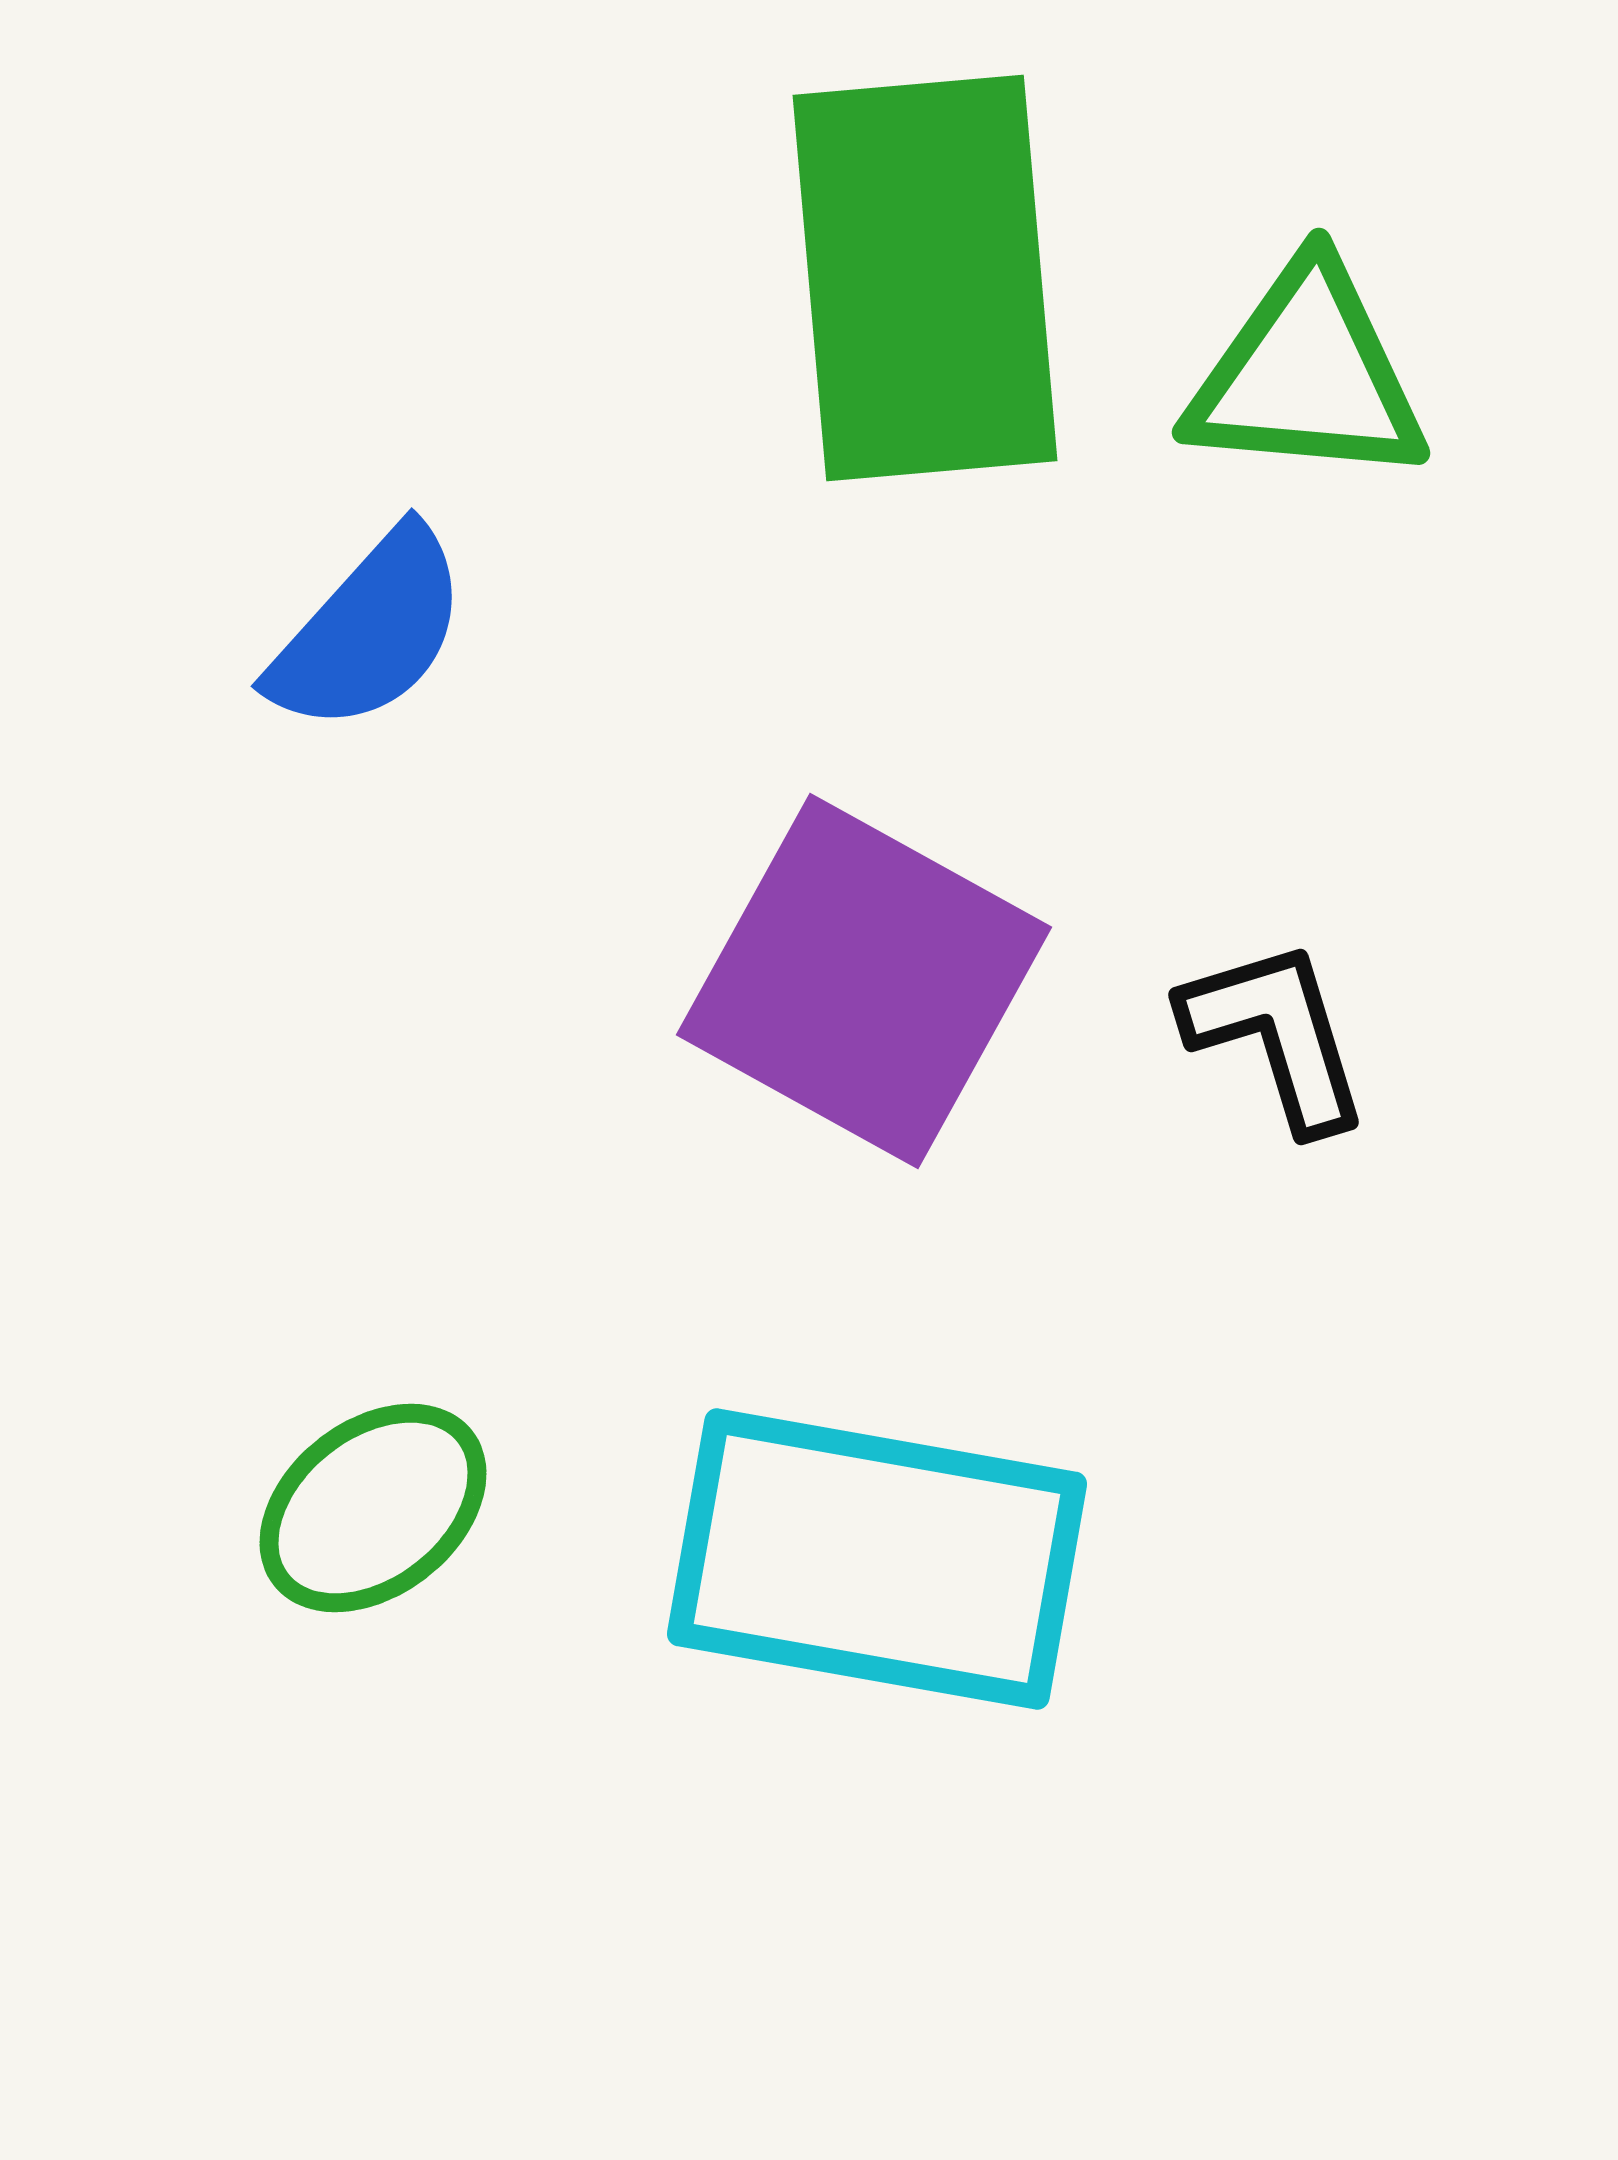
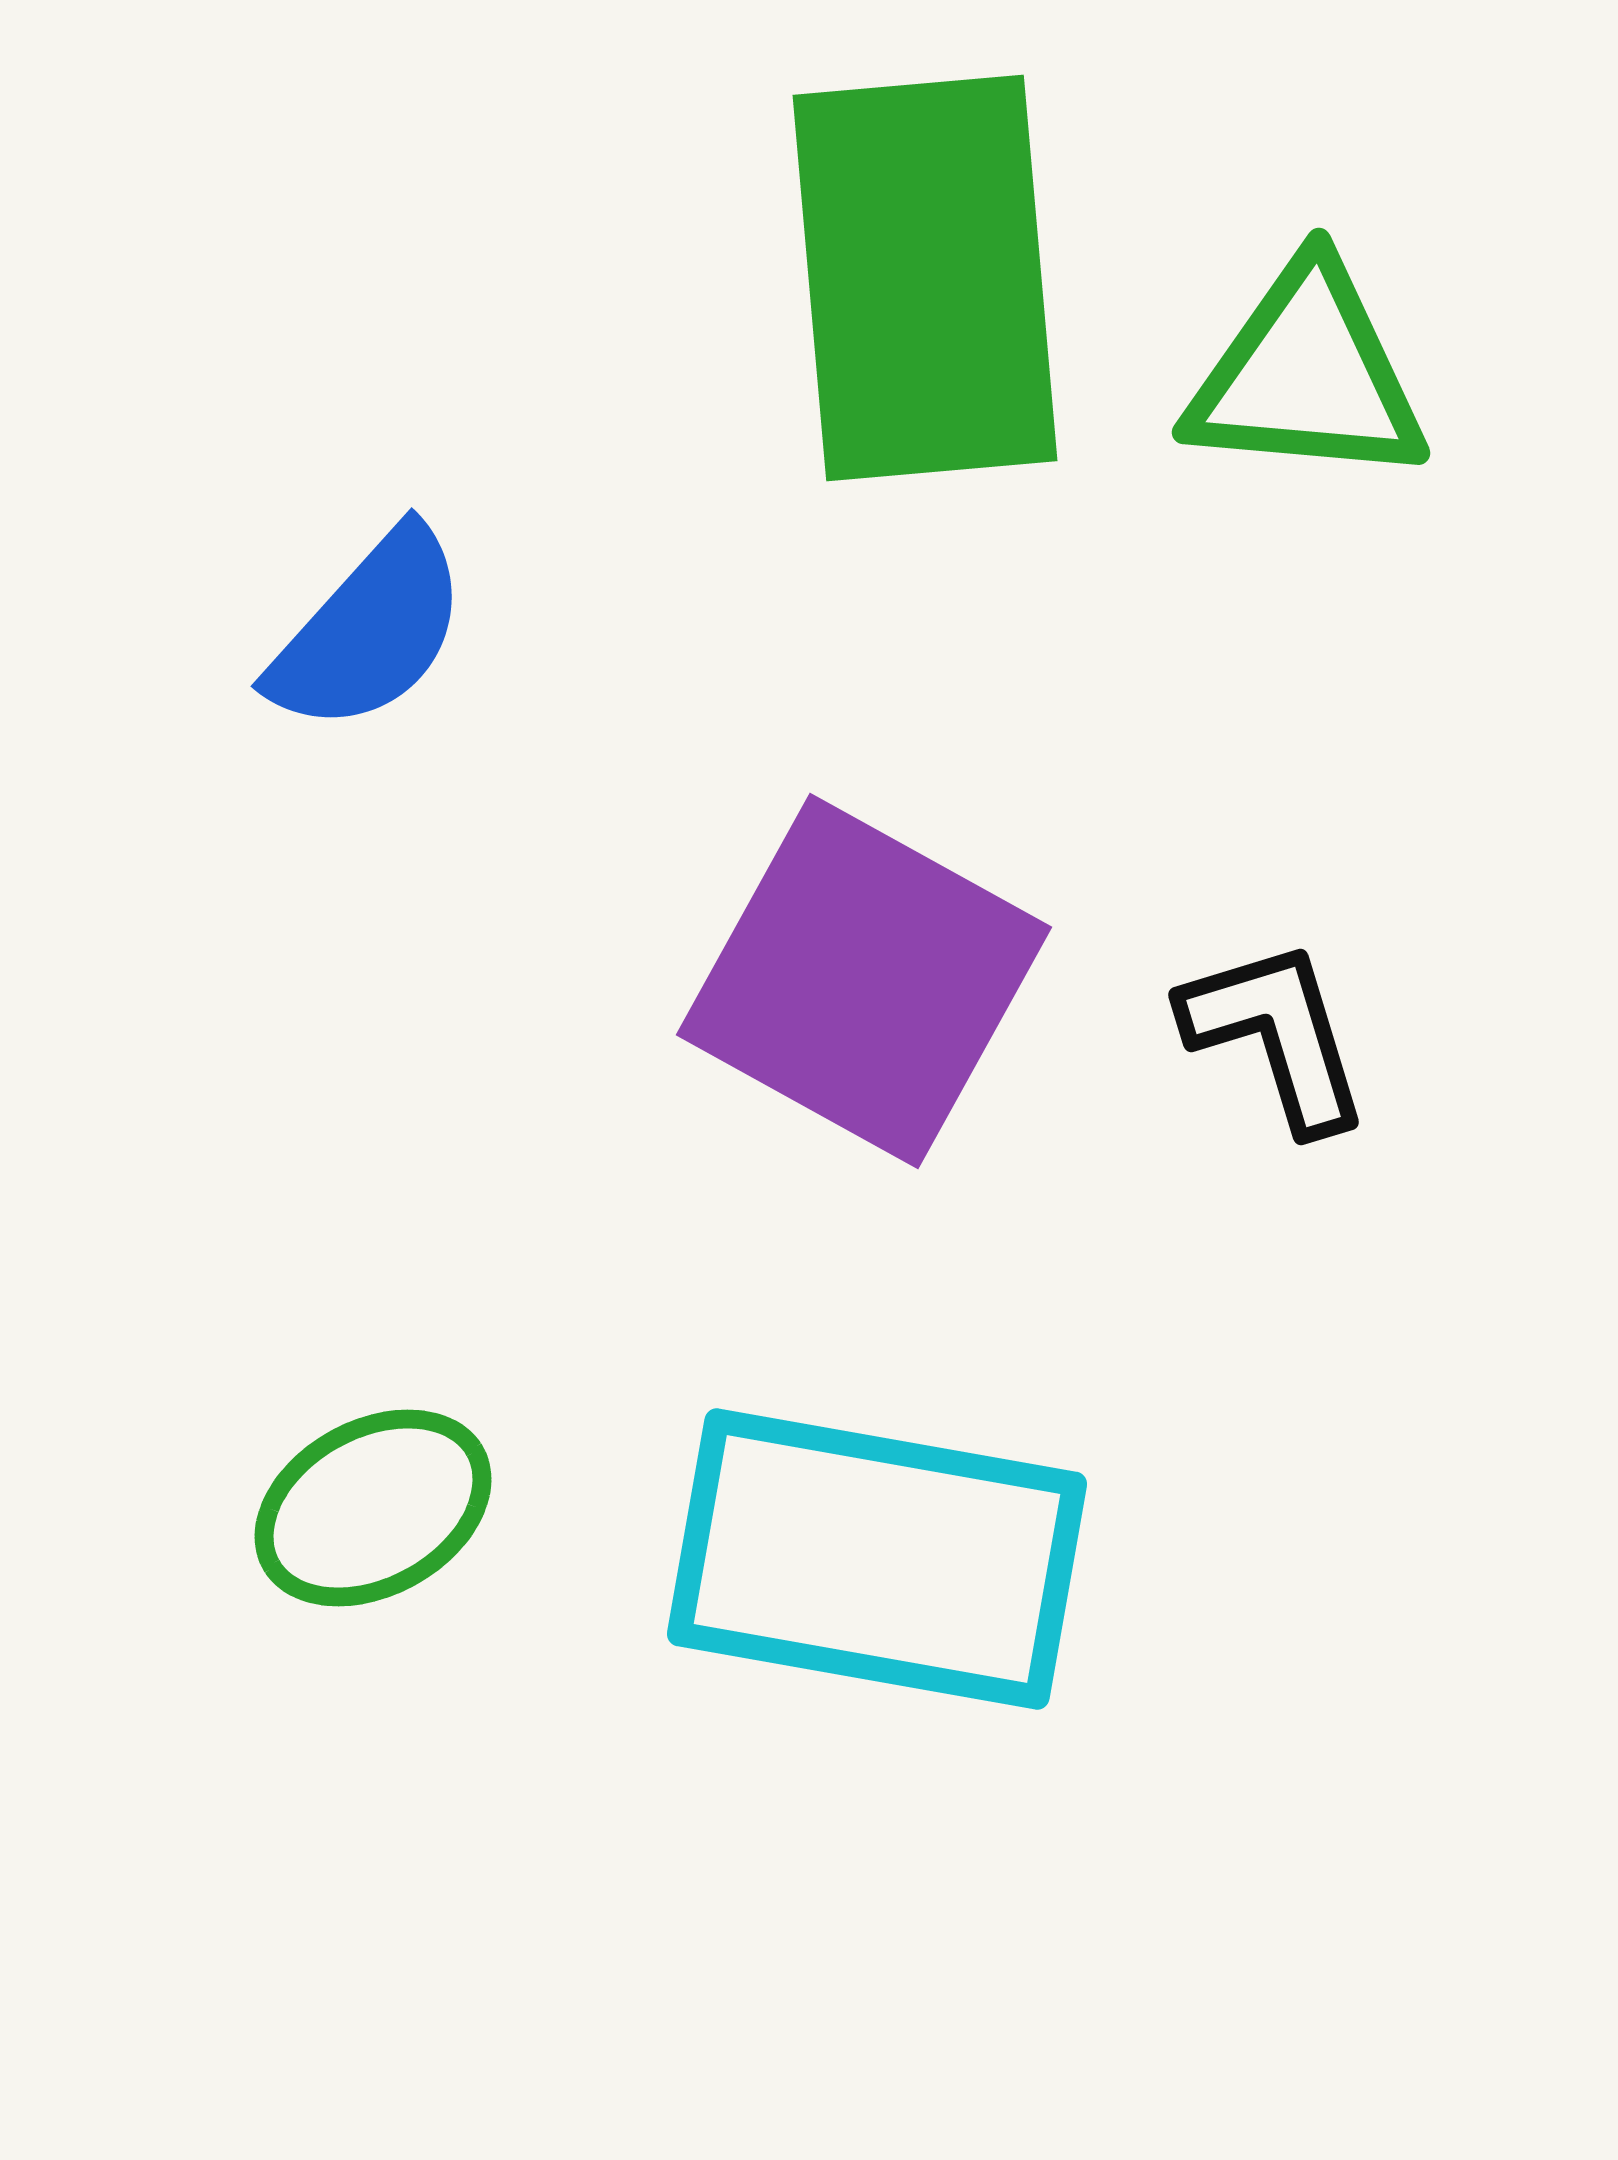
green ellipse: rotated 9 degrees clockwise
